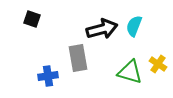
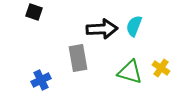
black square: moved 2 px right, 7 px up
black arrow: rotated 12 degrees clockwise
yellow cross: moved 3 px right, 4 px down
blue cross: moved 7 px left, 4 px down; rotated 18 degrees counterclockwise
